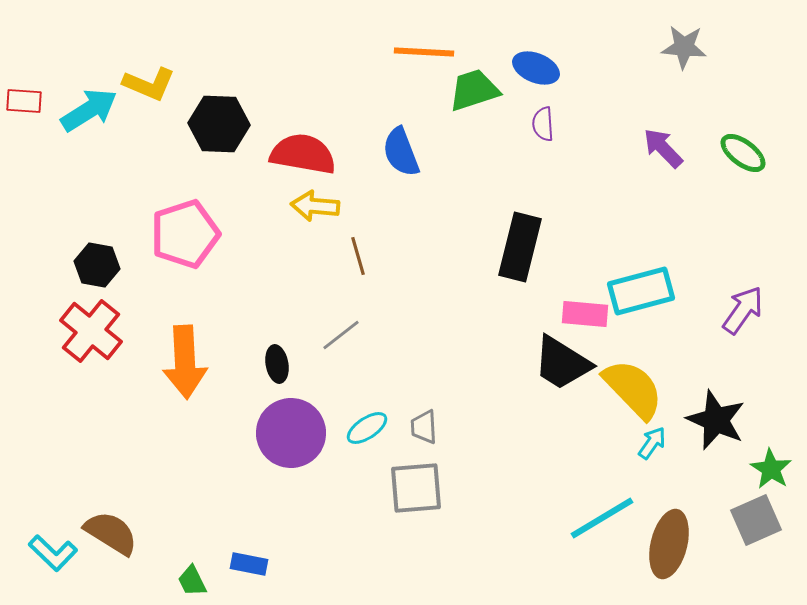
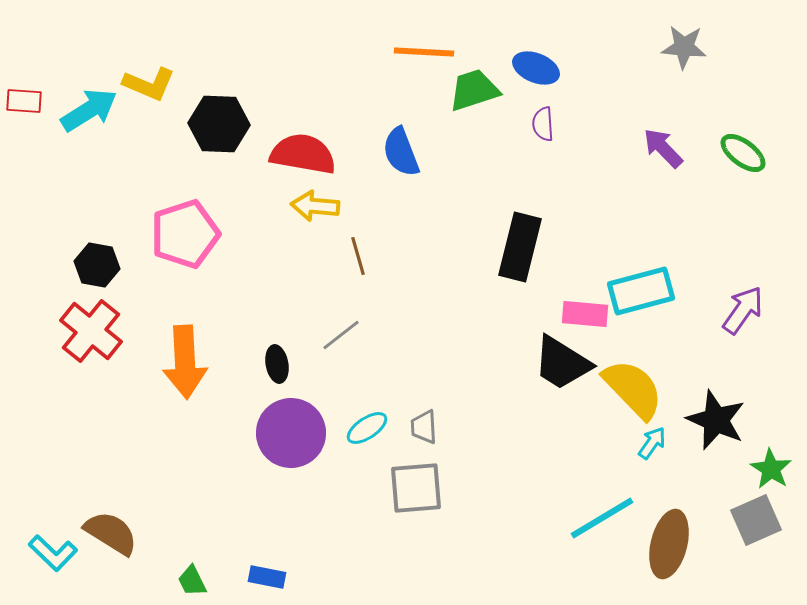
blue rectangle at (249, 564): moved 18 px right, 13 px down
